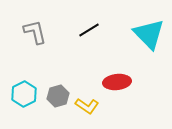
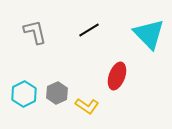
red ellipse: moved 6 px up; rotated 64 degrees counterclockwise
gray hexagon: moved 1 px left, 3 px up; rotated 10 degrees counterclockwise
